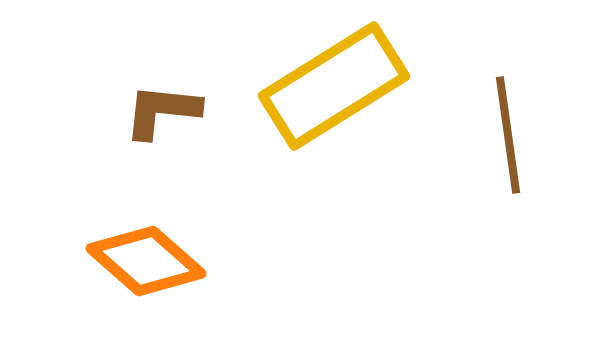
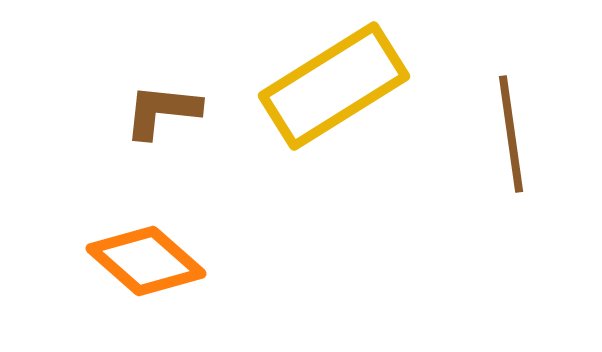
brown line: moved 3 px right, 1 px up
